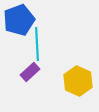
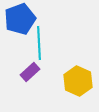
blue pentagon: moved 1 px right, 1 px up
cyan line: moved 2 px right, 1 px up
